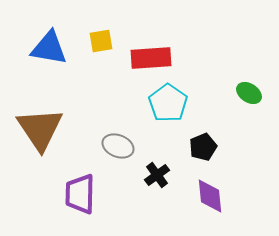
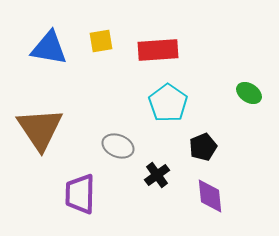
red rectangle: moved 7 px right, 8 px up
